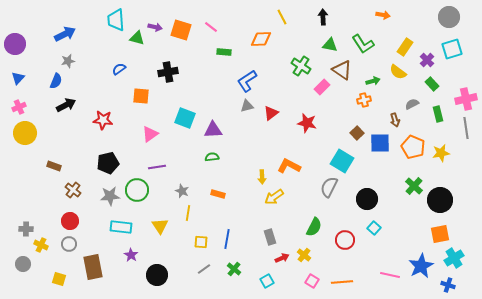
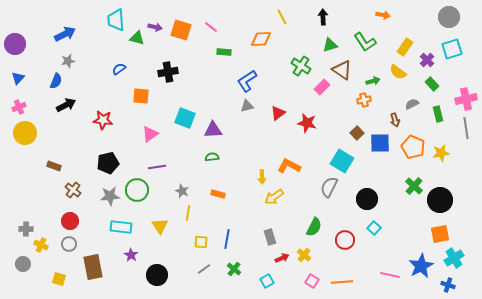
green L-shape at (363, 44): moved 2 px right, 2 px up
green triangle at (330, 45): rotated 28 degrees counterclockwise
red triangle at (271, 113): moved 7 px right
